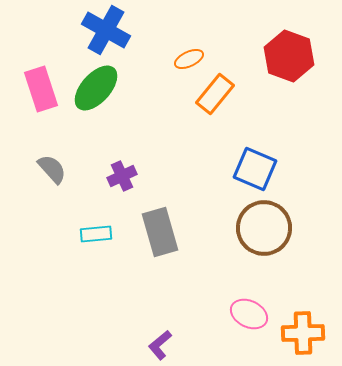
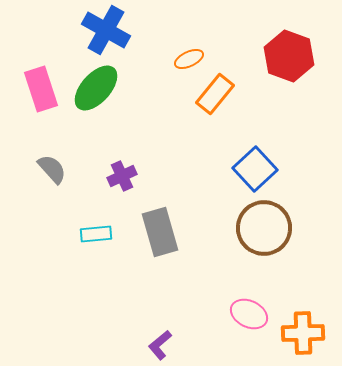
blue square: rotated 24 degrees clockwise
